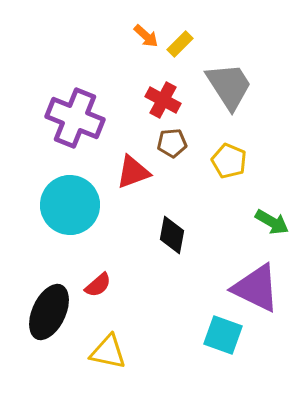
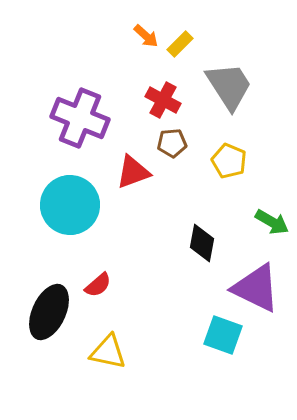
purple cross: moved 5 px right
black diamond: moved 30 px right, 8 px down
